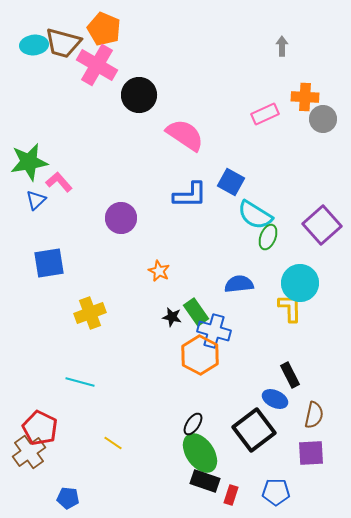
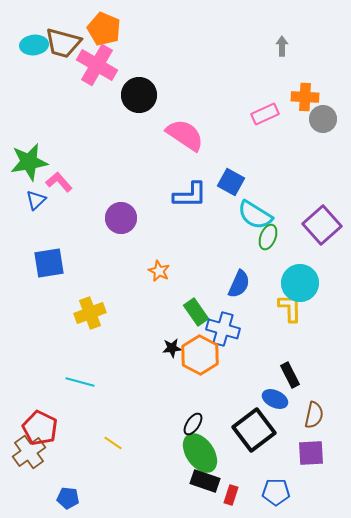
blue semicircle at (239, 284): rotated 120 degrees clockwise
black star at (172, 317): moved 31 px down; rotated 18 degrees counterclockwise
blue cross at (214, 331): moved 9 px right, 2 px up
